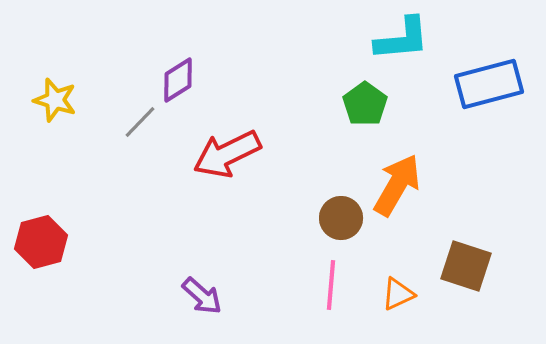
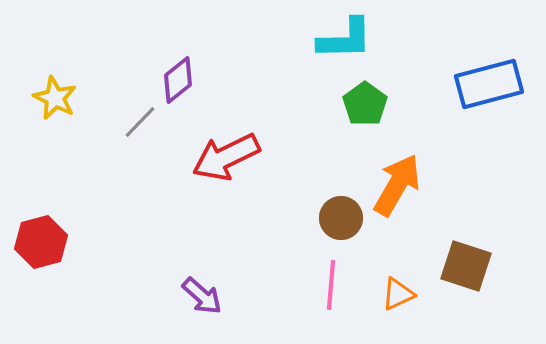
cyan L-shape: moved 57 px left; rotated 4 degrees clockwise
purple diamond: rotated 6 degrees counterclockwise
yellow star: moved 2 px up; rotated 9 degrees clockwise
red arrow: moved 1 px left, 3 px down
